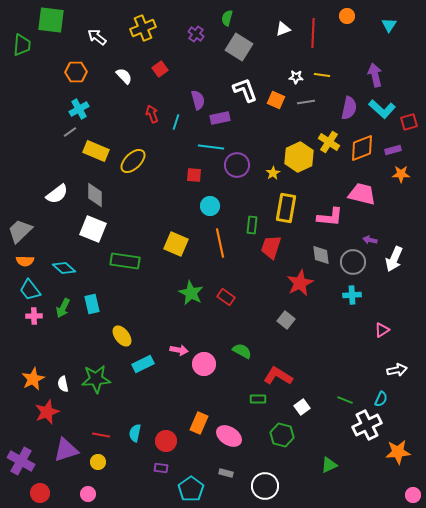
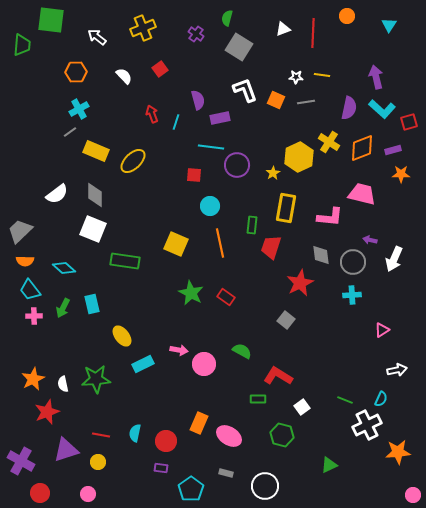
purple arrow at (375, 75): moved 1 px right, 2 px down
